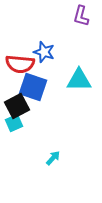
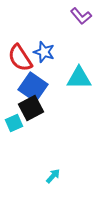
purple L-shape: rotated 55 degrees counterclockwise
red semicircle: moved 6 px up; rotated 52 degrees clockwise
cyan triangle: moved 2 px up
blue square: rotated 16 degrees clockwise
black square: moved 14 px right, 2 px down
cyan arrow: moved 18 px down
